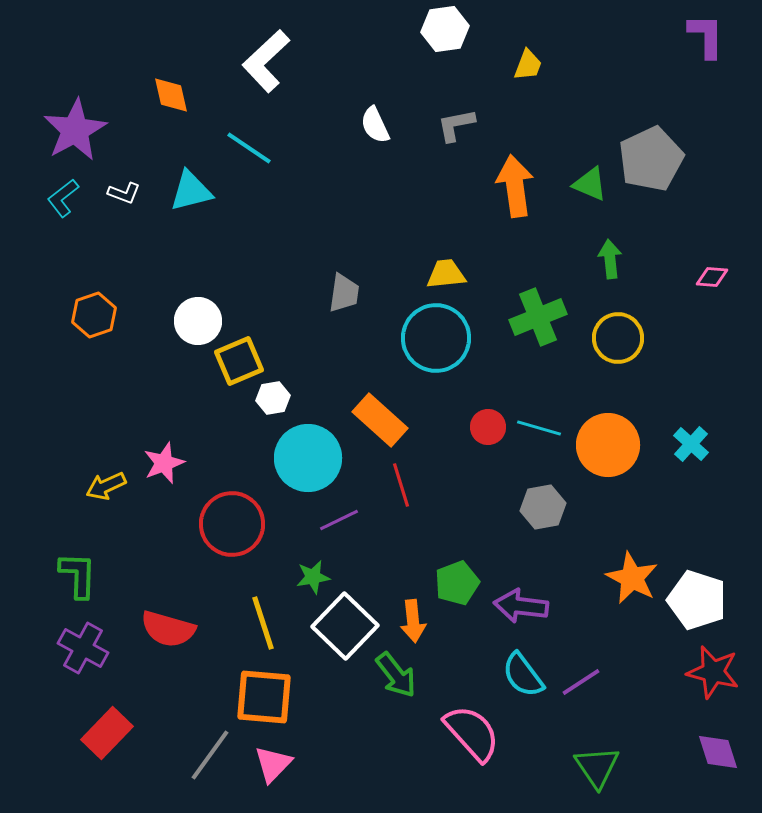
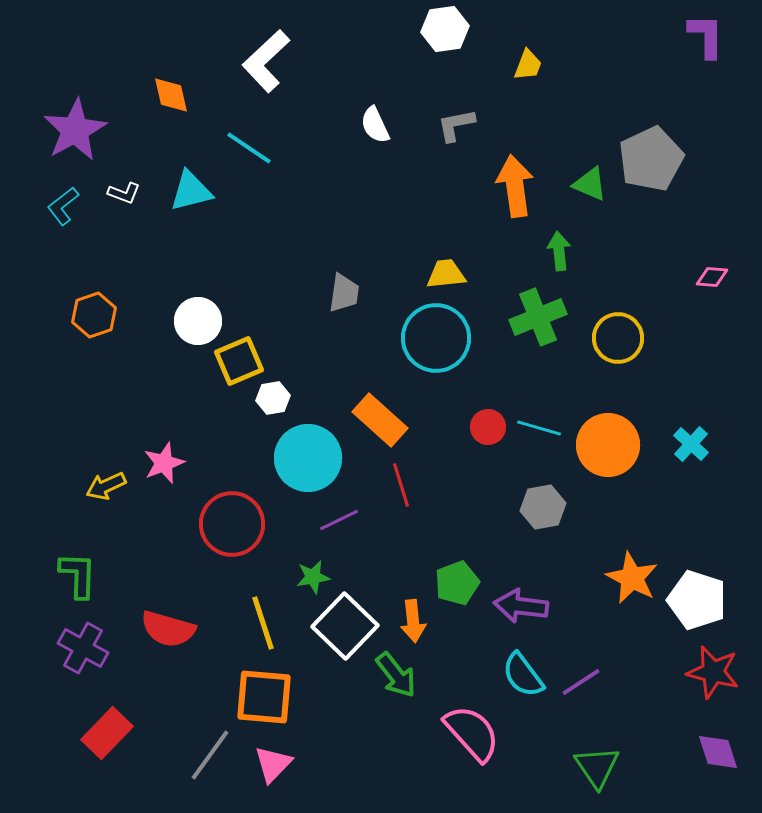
cyan L-shape at (63, 198): moved 8 px down
green arrow at (610, 259): moved 51 px left, 8 px up
